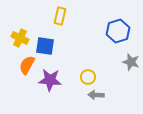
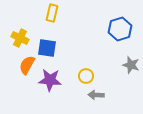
yellow rectangle: moved 8 px left, 3 px up
blue hexagon: moved 2 px right, 2 px up
blue square: moved 2 px right, 2 px down
gray star: moved 3 px down
yellow circle: moved 2 px left, 1 px up
